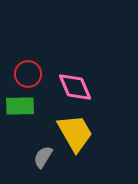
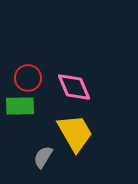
red circle: moved 4 px down
pink diamond: moved 1 px left
